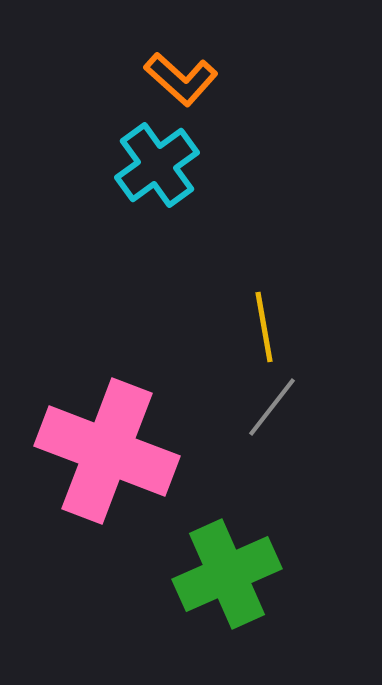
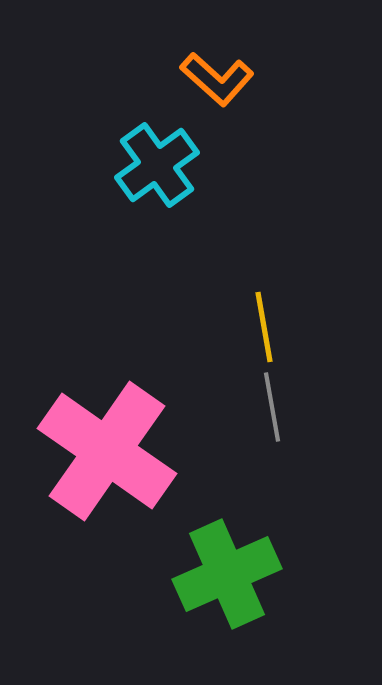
orange L-shape: moved 36 px right
gray line: rotated 48 degrees counterclockwise
pink cross: rotated 14 degrees clockwise
